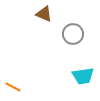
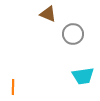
brown triangle: moved 4 px right
orange line: rotated 63 degrees clockwise
